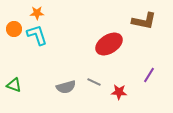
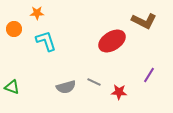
brown L-shape: rotated 15 degrees clockwise
cyan L-shape: moved 9 px right, 6 px down
red ellipse: moved 3 px right, 3 px up
green triangle: moved 2 px left, 2 px down
